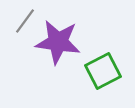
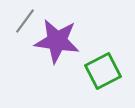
purple star: moved 1 px left, 1 px up
